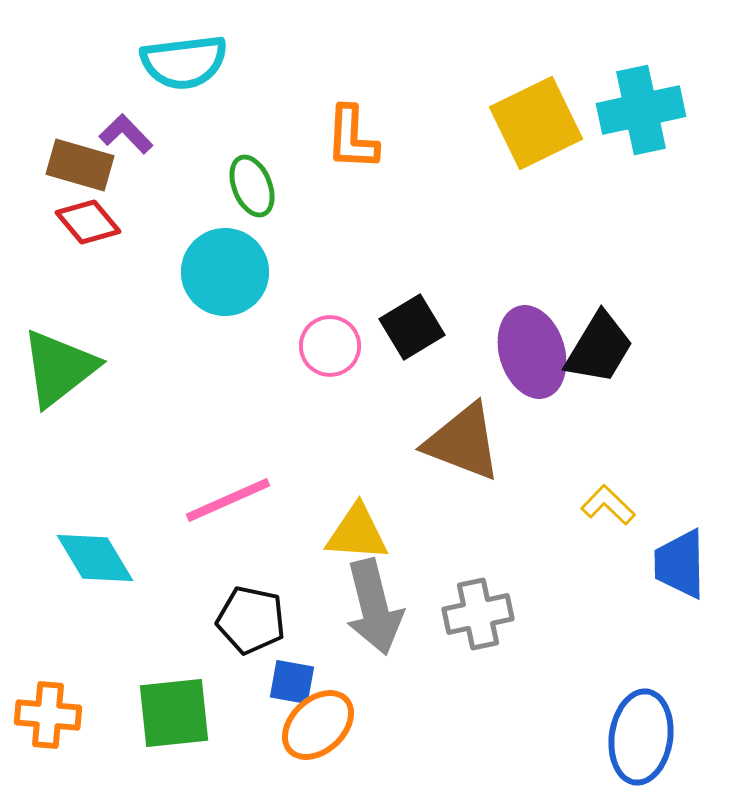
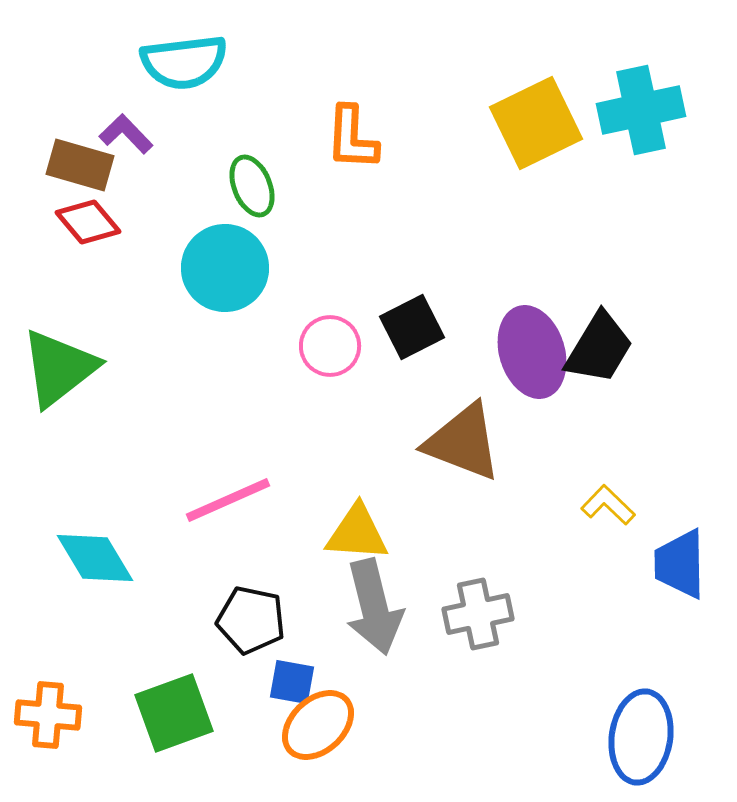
cyan circle: moved 4 px up
black square: rotated 4 degrees clockwise
green square: rotated 14 degrees counterclockwise
